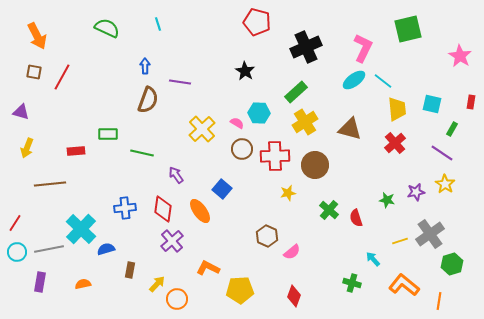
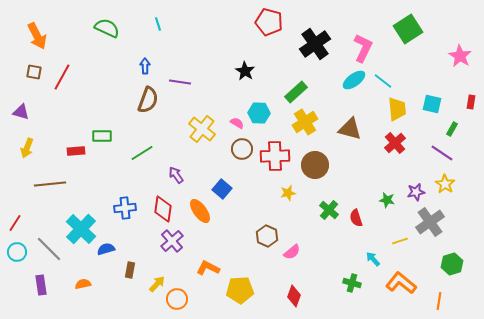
red pentagon at (257, 22): moved 12 px right
green square at (408, 29): rotated 20 degrees counterclockwise
black cross at (306, 47): moved 9 px right, 3 px up; rotated 12 degrees counterclockwise
yellow cross at (202, 129): rotated 8 degrees counterclockwise
green rectangle at (108, 134): moved 6 px left, 2 px down
green line at (142, 153): rotated 45 degrees counterclockwise
gray cross at (430, 234): moved 12 px up
gray line at (49, 249): rotated 56 degrees clockwise
purple rectangle at (40, 282): moved 1 px right, 3 px down; rotated 18 degrees counterclockwise
orange L-shape at (404, 285): moved 3 px left, 2 px up
